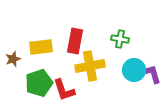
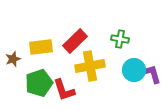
red rectangle: rotated 35 degrees clockwise
